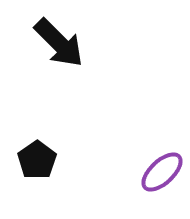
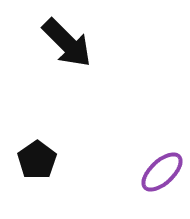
black arrow: moved 8 px right
